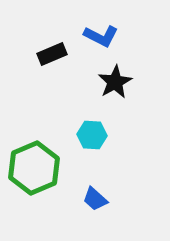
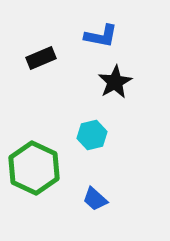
blue L-shape: rotated 16 degrees counterclockwise
black rectangle: moved 11 px left, 4 px down
cyan hexagon: rotated 16 degrees counterclockwise
green hexagon: rotated 12 degrees counterclockwise
